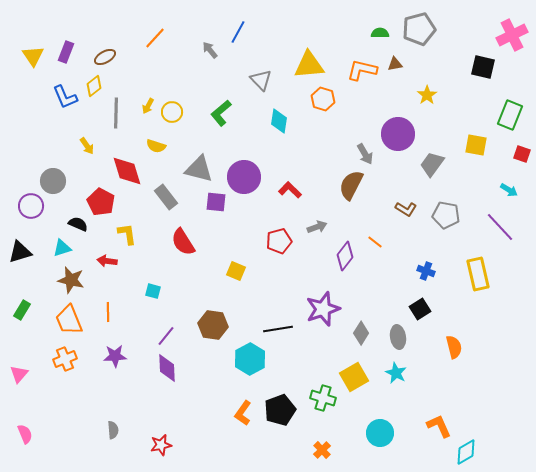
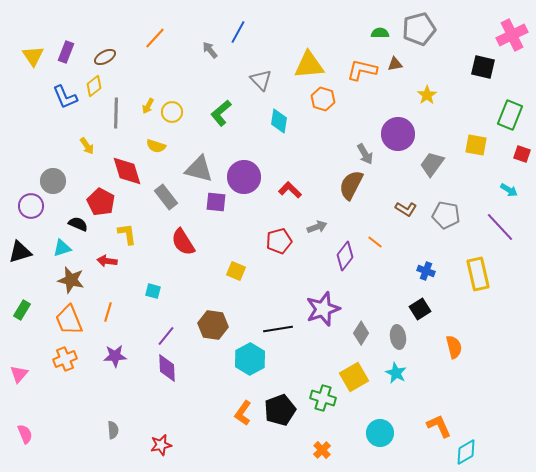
orange line at (108, 312): rotated 18 degrees clockwise
